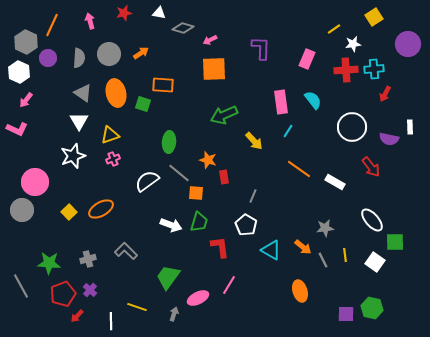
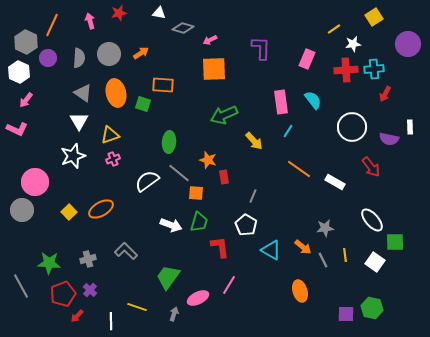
red star at (124, 13): moved 5 px left
